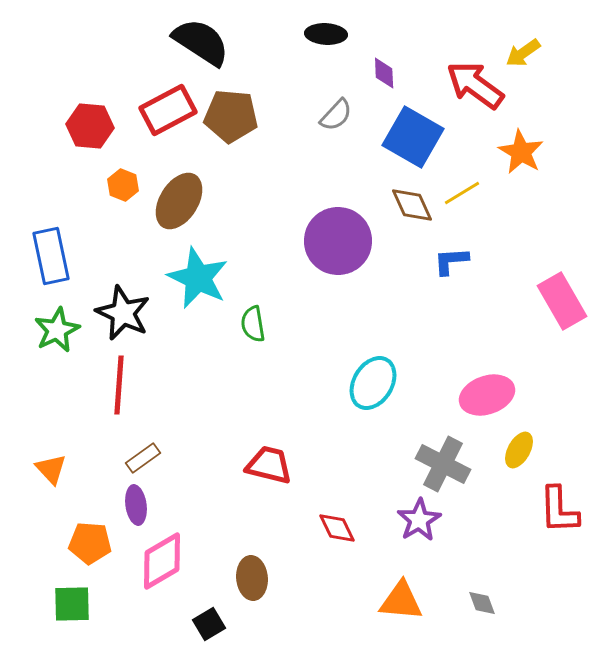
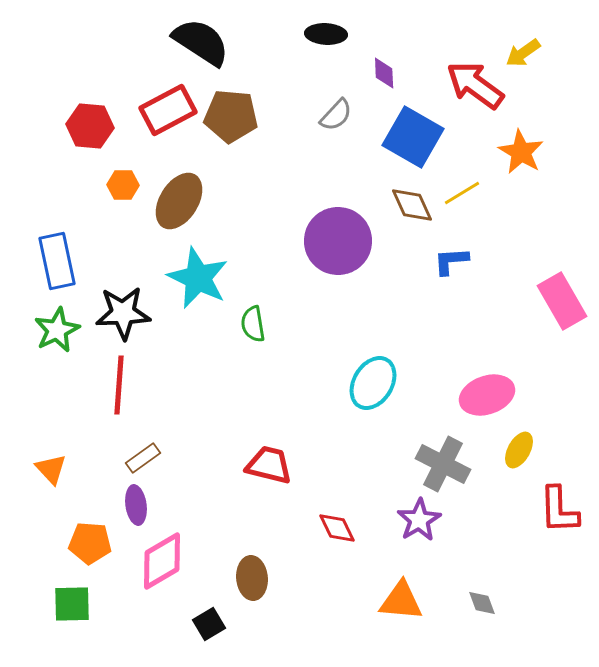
orange hexagon at (123, 185): rotated 20 degrees counterclockwise
blue rectangle at (51, 256): moved 6 px right, 5 px down
black star at (123, 313): rotated 28 degrees counterclockwise
